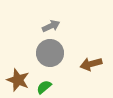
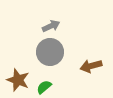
gray circle: moved 1 px up
brown arrow: moved 2 px down
